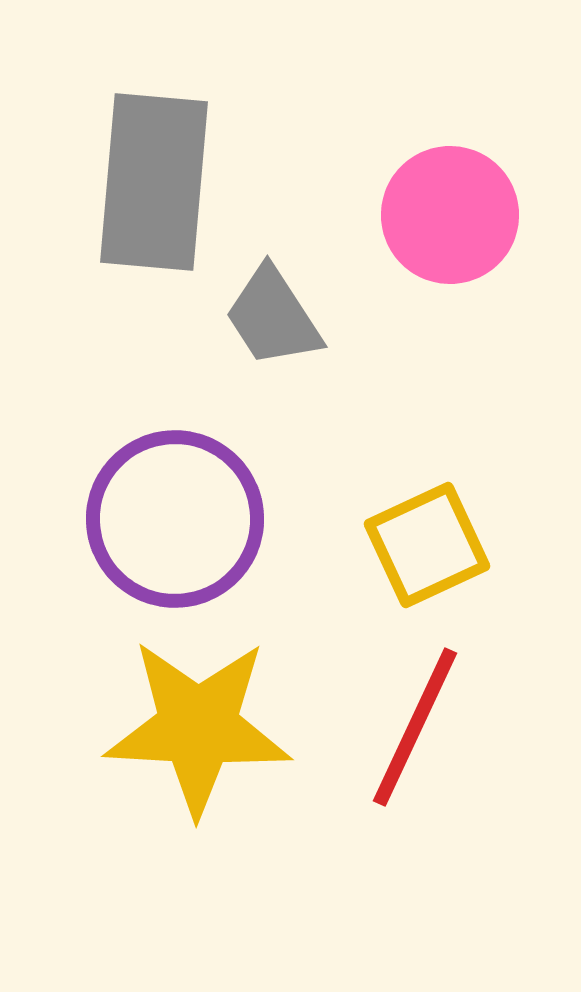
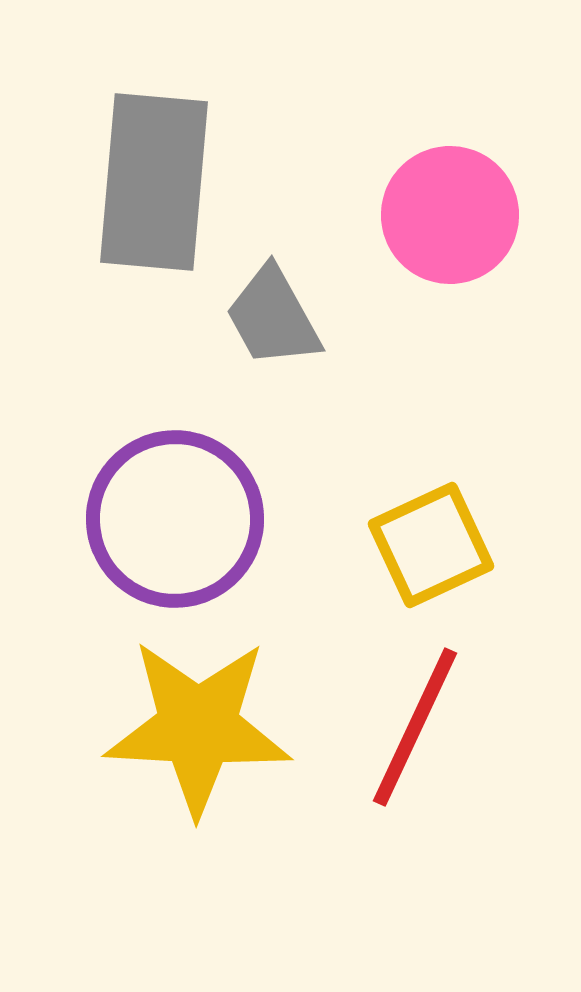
gray trapezoid: rotated 4 degrees clockwise
yellow square: moved 4 px right
